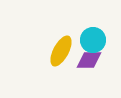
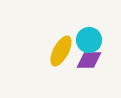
cyan circle: moved 4 px left
